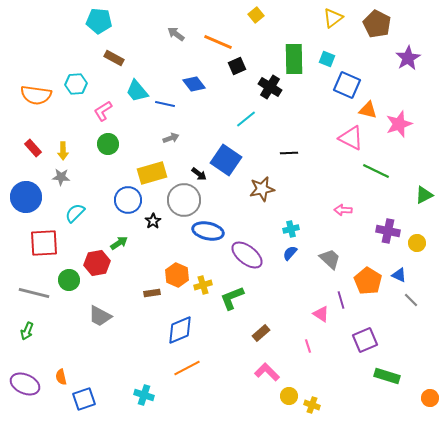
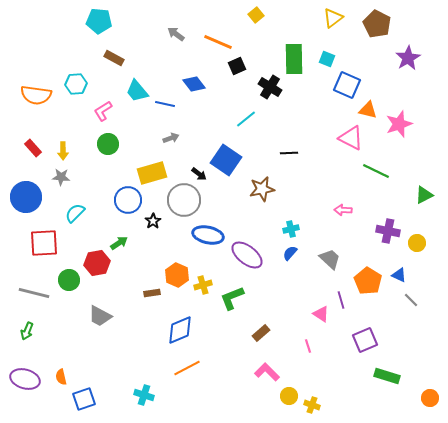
blue ellipse at (208, 231): moved 4 px down
purple ellipse at (25, 384): moved 5 px up; rotated 8 degrees counterclockwise
